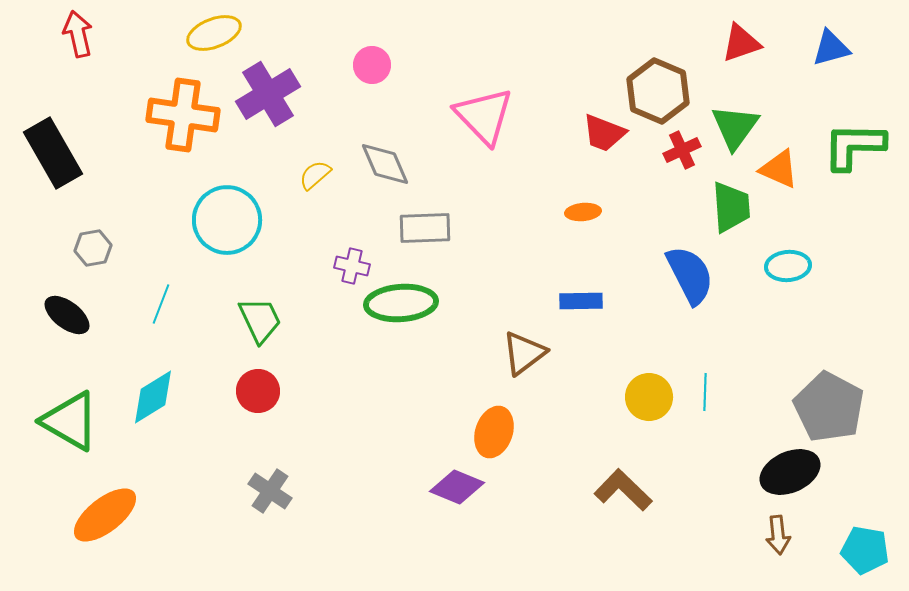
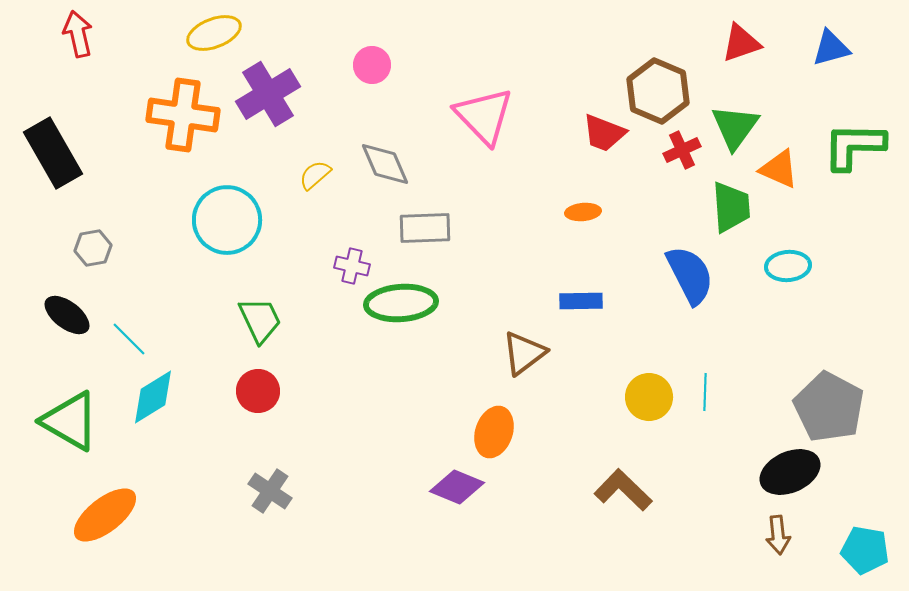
cyan line at (161, 304): moved 32 px left, 35 px down; rotated 66 degrees counterclockwise
